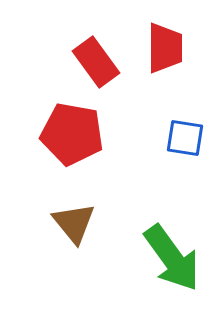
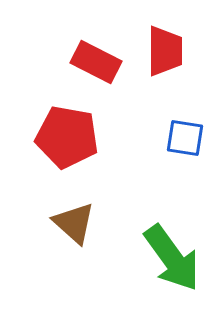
red trapezoid: moved 3 px down
red rectangle: rotated 27 degrees counterclockwise
red pentagon: moved 5 px left, 3 px down
brown triangle: rotated 9 degrees counterclockwise
